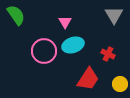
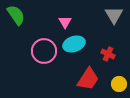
cyan ellipse: moved 1 px right, 1 px up
yellow circle: moved 1 px left
